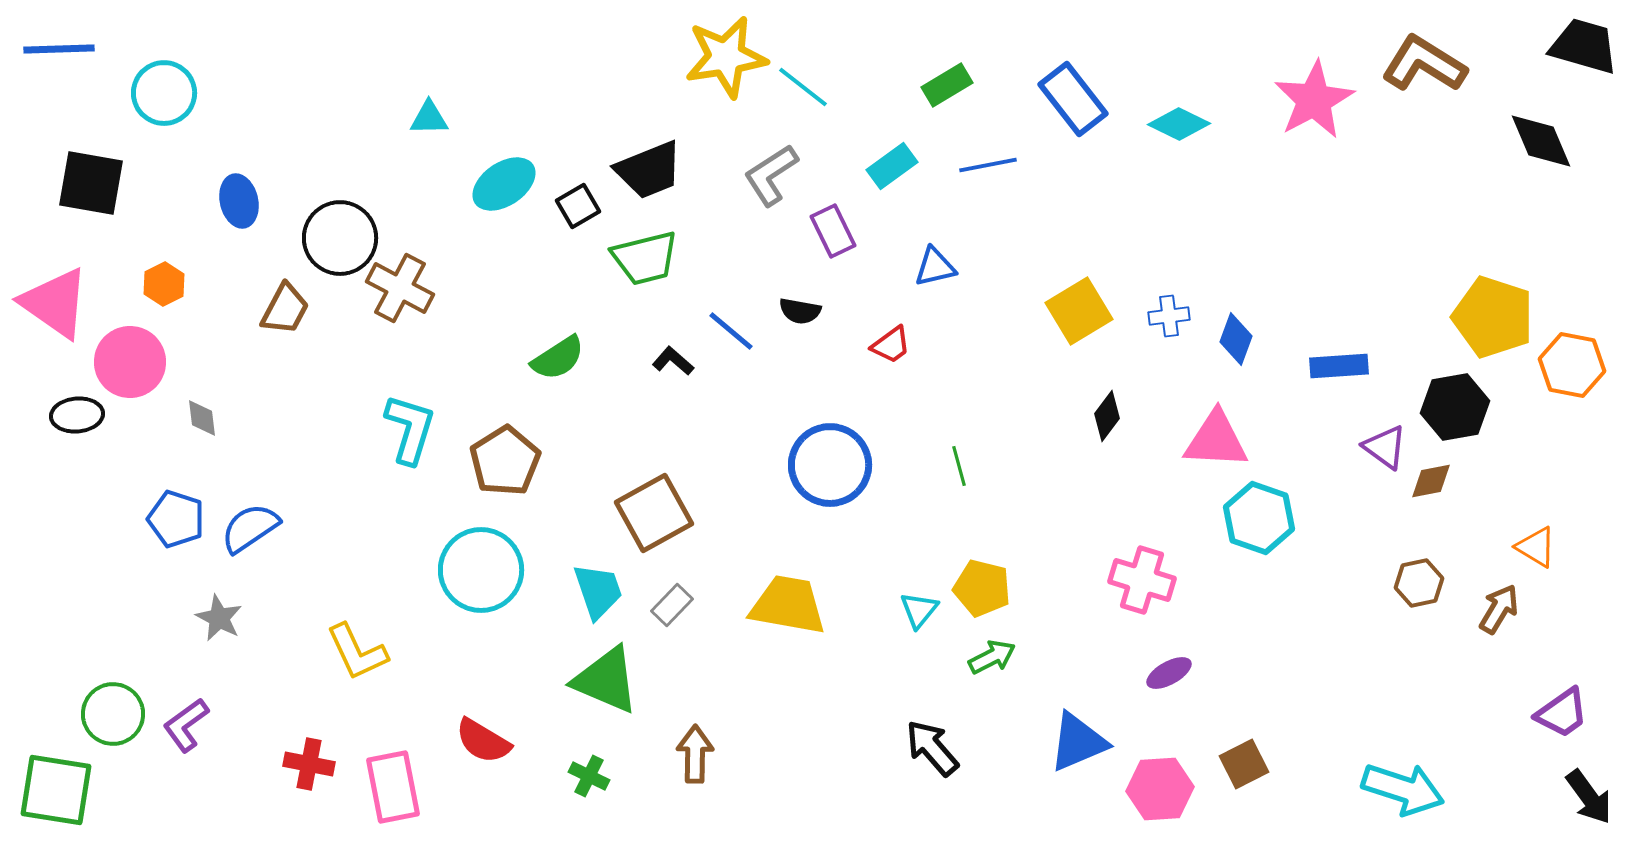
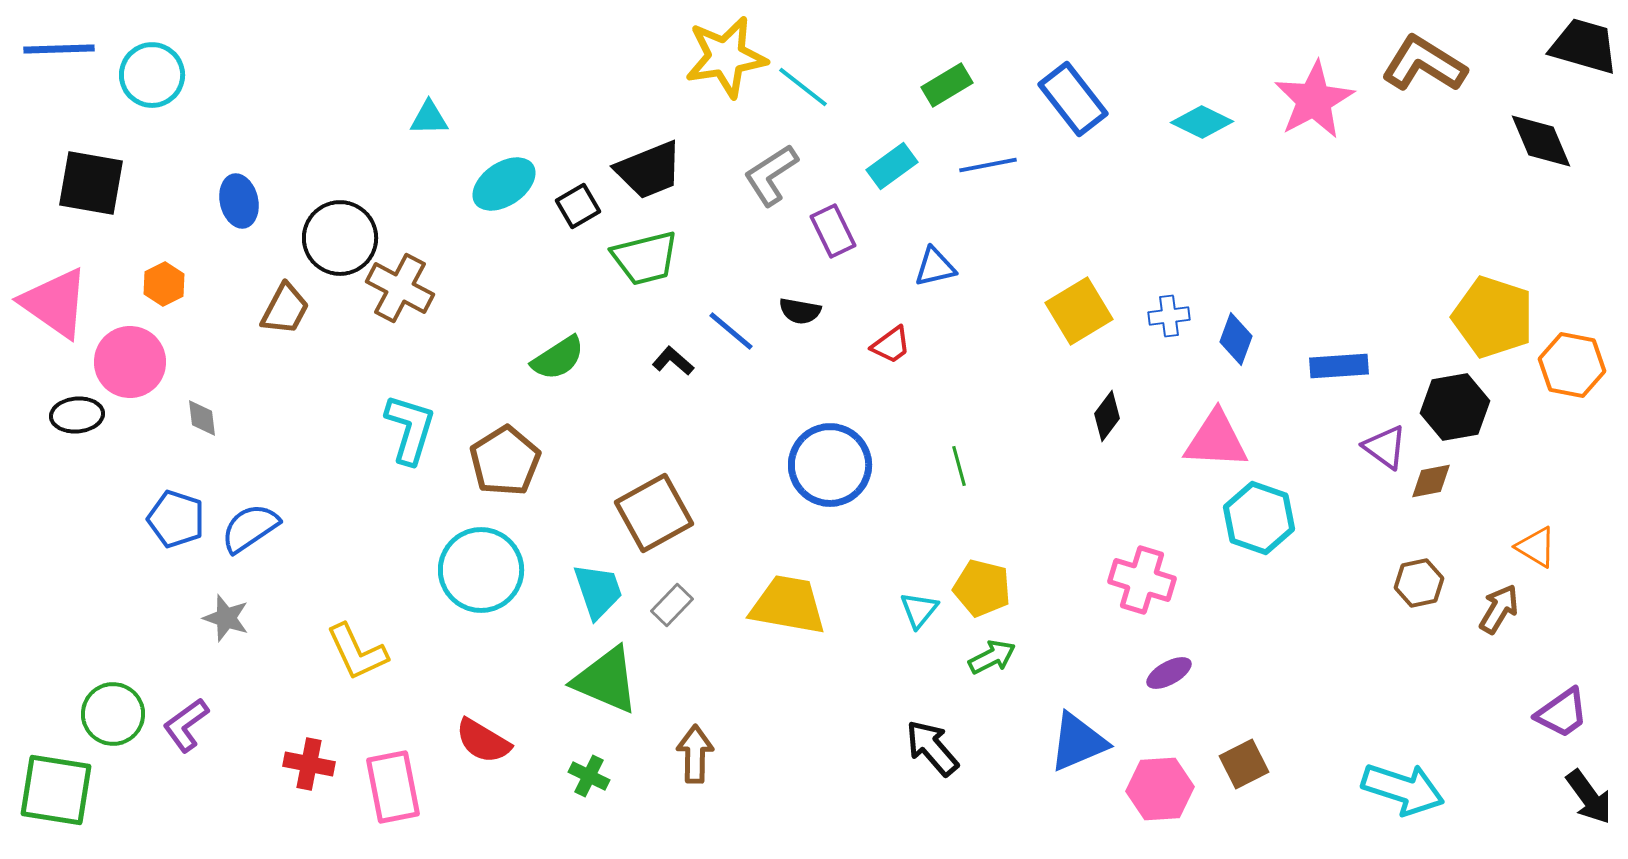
cyan circle at (164, 93): moved 12 px left, 18 px up
cyan diamond at (1179, 124): moved 23 px right, 2 px up
gray star at (219, 618): moved 7 px right; rotated 9 degrees counterclockwise
